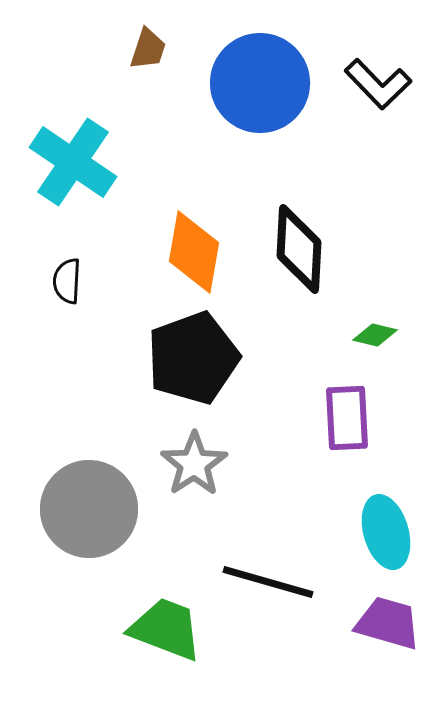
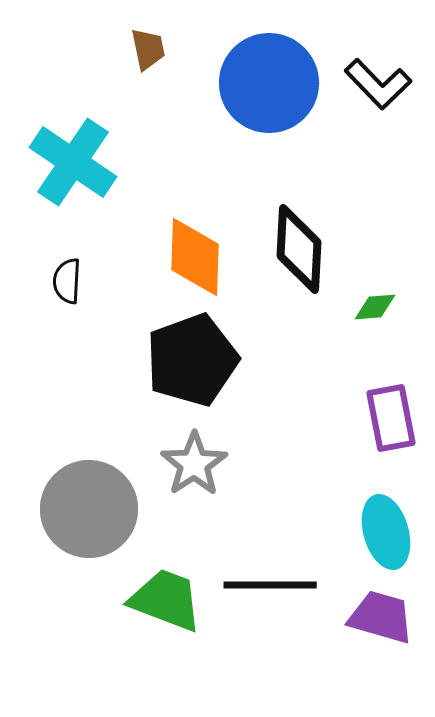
brown trapezoid: rotated 30 degrees counterclockwise
blue circle: moved 9 px right
orange diamond: moved 1 px right, 5 px down; rotated 8 degrees counterclockwise
green diamond: moved 28 px up; rotated 18 degrees counterclockwise
black pentagon: moved 1 px left, 2 px down
purple rectangle: moved 44 px right; rotated 8 degrees counterclockwise
black line: moved 2 px right, 3 px down; rotated 16 degrees counterclockwise
purple trapezoid: moved 7 px left, 6 px up
green trapezoid: moved 29 px up
